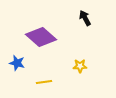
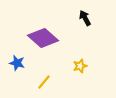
purple diamond: moved 2 px right, 1 px down
yellow star: rotated 16 degrees counterclockwise
yellow line: rotated 42 degrees counterclockwise
